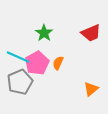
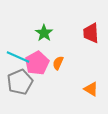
red trapezoid: rotated 110 degrees clockwise
orange triangle: rotated 49 degrees counterclockwise
